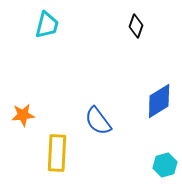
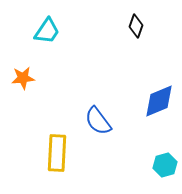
cyan trapezoid: moved 6 px down; rotated 20 degrees clockwise
blue diamond: rotated 9 degrees clockwise
orange star: moved 37 px up
